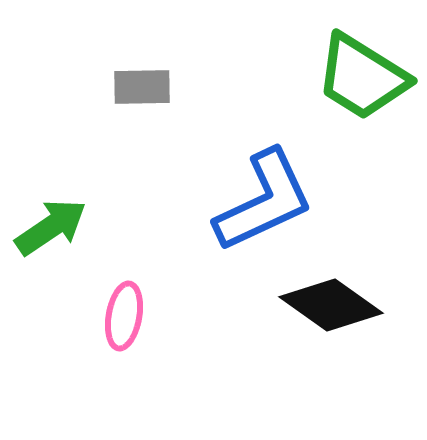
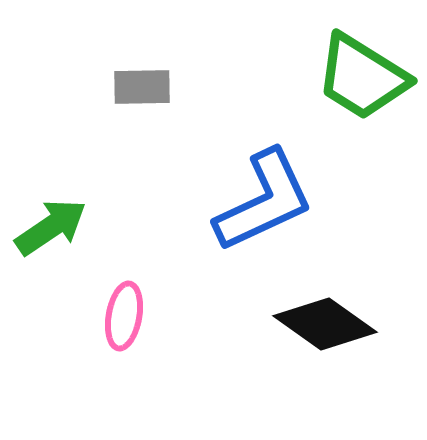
black diamond: moved 6 px left, 19 px down
